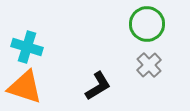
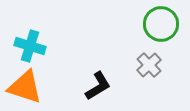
green circle: moved 14 px right
cyan cross: moved 3 px right, 1 px up
